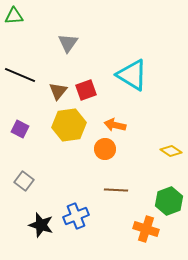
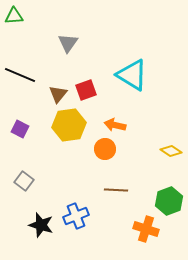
brown triangle: moved 3 px down
